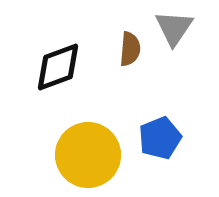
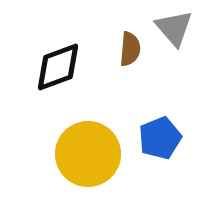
gray triangle: rotated 15 degrees counterclockwise
yellow circle: moved 1 px up
